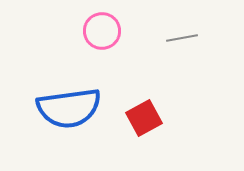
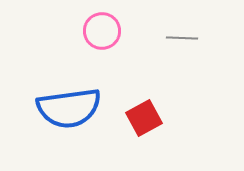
gray line: rotated 12 degrees clockwise
